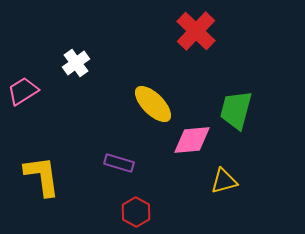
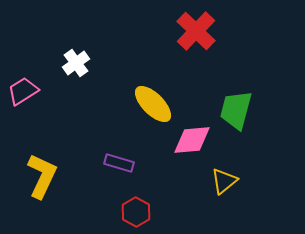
yellow L-shape: rotated 33 degrees clockwise
yellow triangle: rotated 24 degrees counterclockwise
